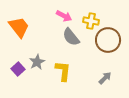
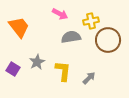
pink arrow: moved 4 px left, 2 px up
yellow cross: rotated 21 degrees counterclockwise
gray semicircle: rotated 120 degrees clockwise
purple square: moved 5 px left; rotated 16 degrees counterclockwise
gray arrow: moved 16 px left
